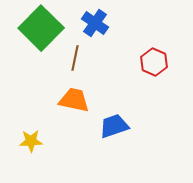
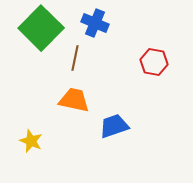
blue cross: rotated 12 degrees counterclockwise
red hexagon: rotated 12 degrees counterclockwise
yellow star: rotated 25 degrees clockwise
